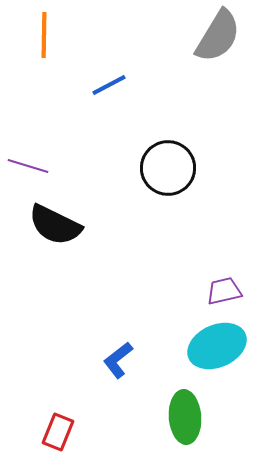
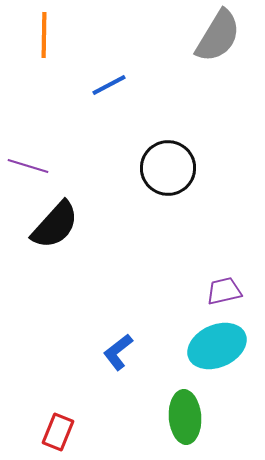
black semicircle: rotated 74 degrees counterclockwise
blue L-shape: moved 8 px up
